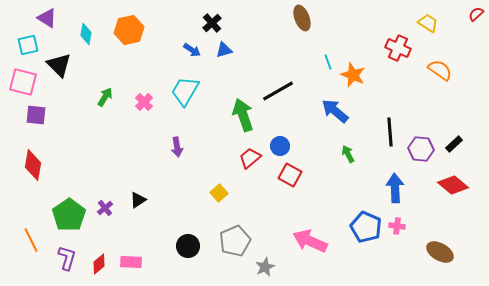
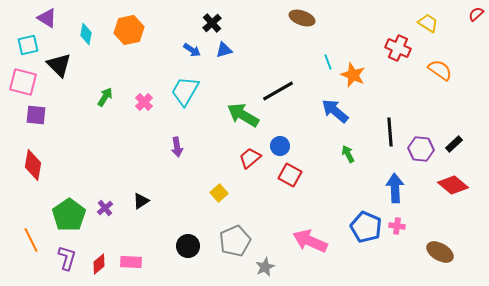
brown ellipse at (302, 18): rotated 50 degrees counterclockwise
green arrow at (243, 115): rotated 40 degrees counterclockwise
black triangle at (138, 200): moved 3 px right, 1 px down
